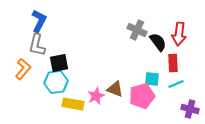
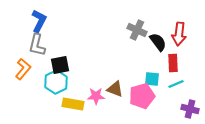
black square: moved 1 px right, 2 px down
cyan hexagon: rotated 20 degrees counterclockwise
pink star: rotated 24 degrees clockwise
